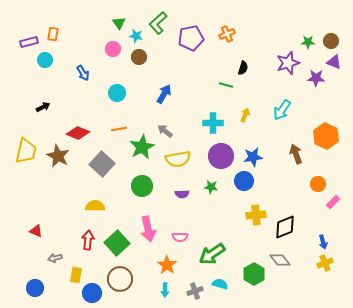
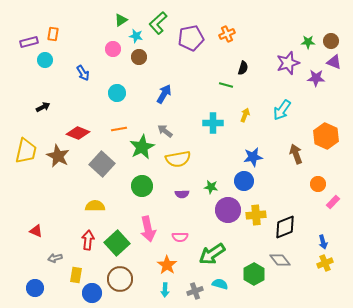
green triangle at (119, 23): moved 2 px right, 3 px up; rotated 32 degrees clockwise
purple circle at (221, 156): moved 7 px right, 54 px down
